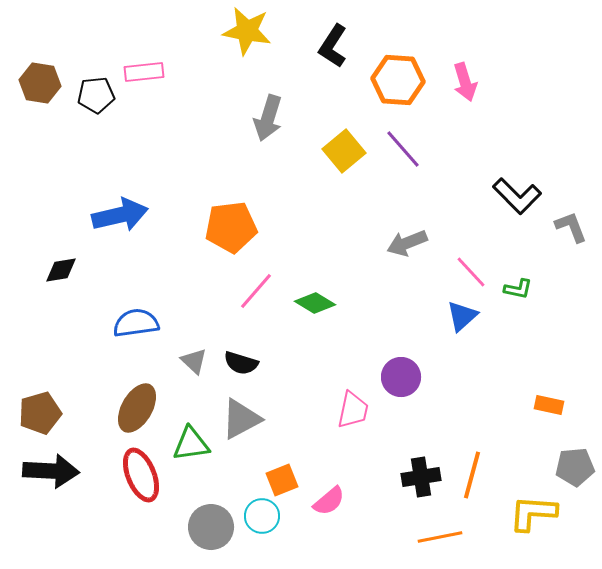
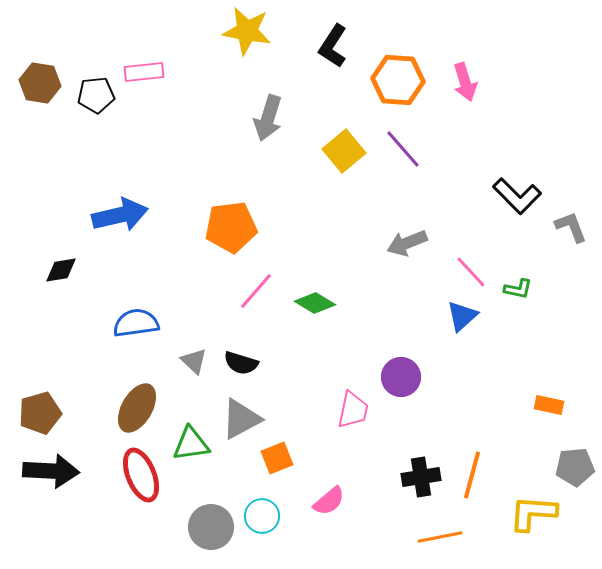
orange square at (282, 480): moved 5 px left, 22 px up
